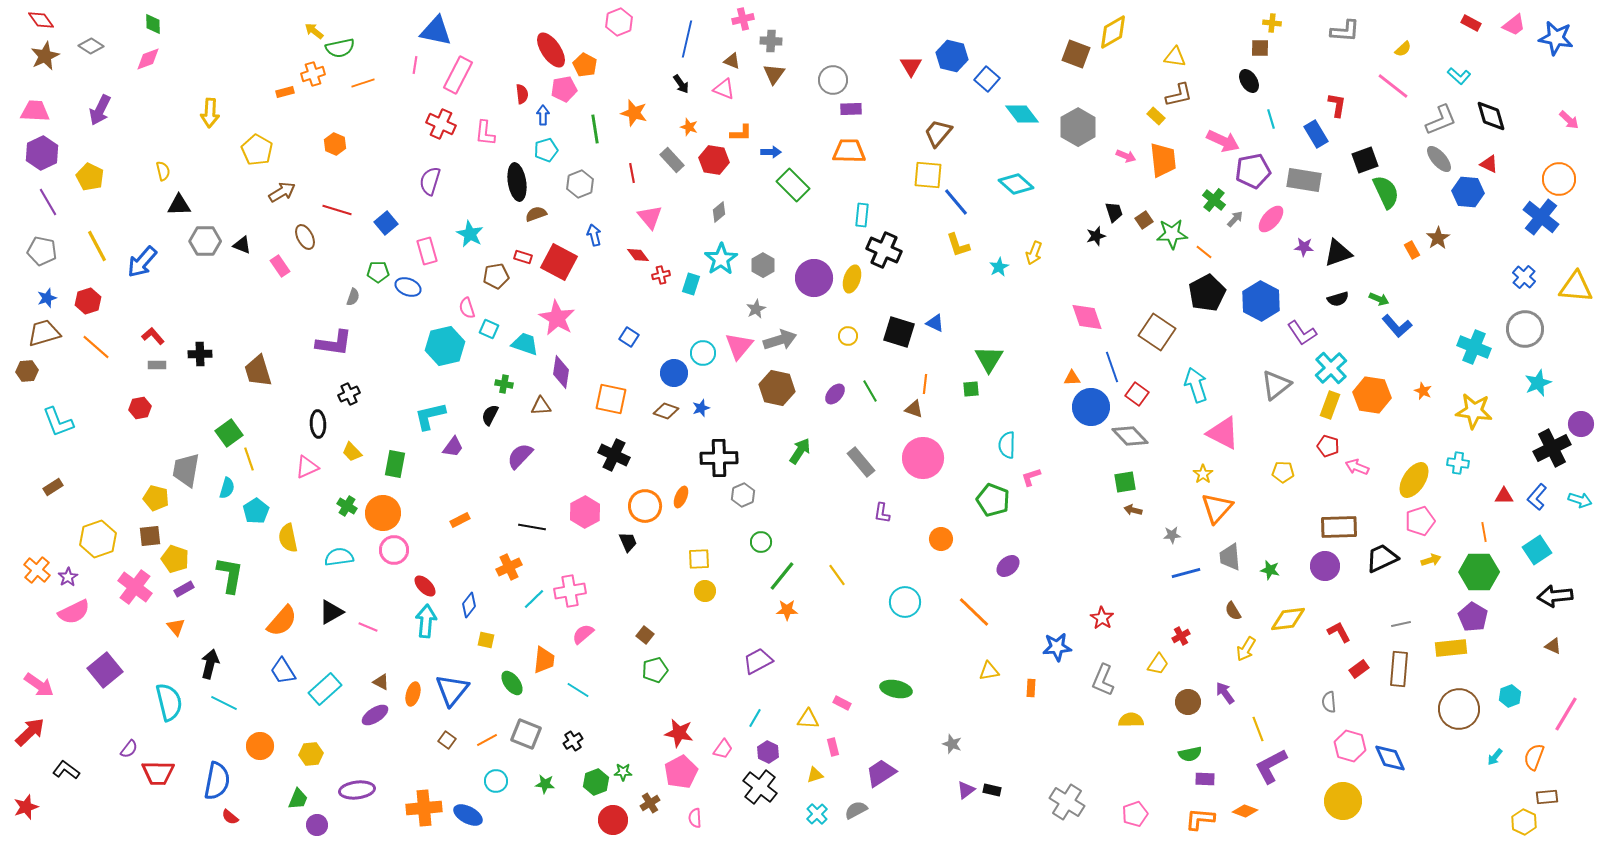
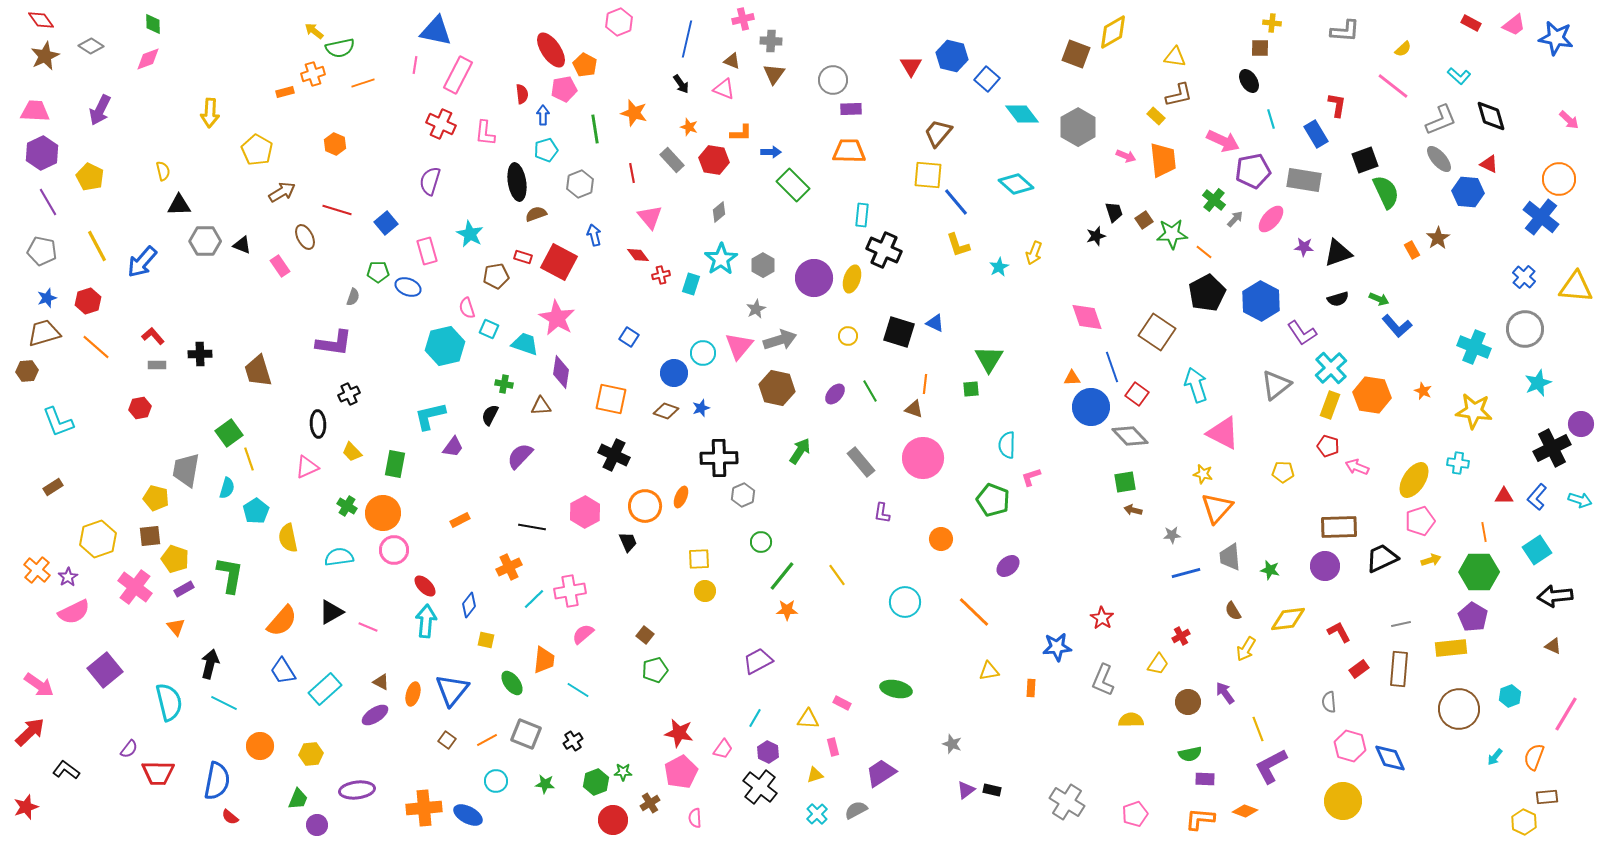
yellow star at (1203, 474): rotated 24 degrees counterclockwise
